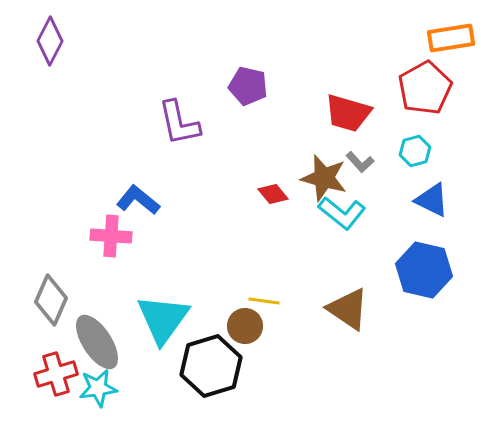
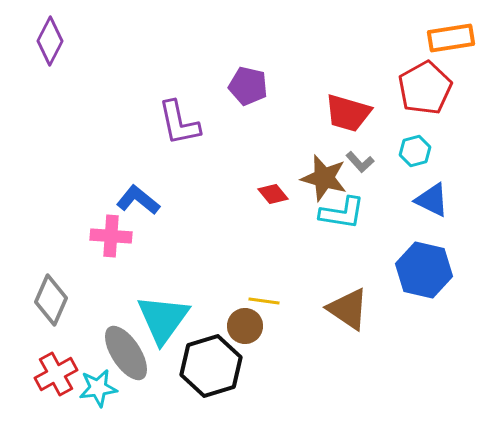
cyan L-shape: rotated 30 degrees counterclockwise
gray ellipse: moved 29 px right, 11 px down
red cross: rotated 12 degrees counterclockwise
